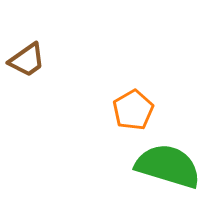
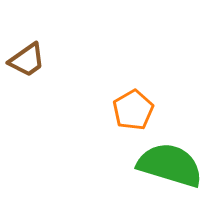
green semicircle: moved 2 px right, 1 px up
